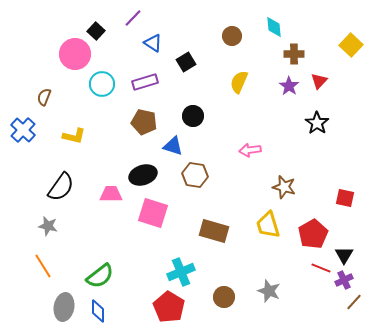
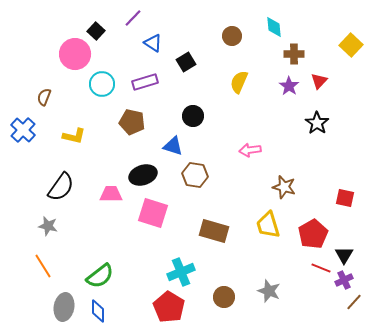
brown pentagon at (144, 122): moved 12 px left
